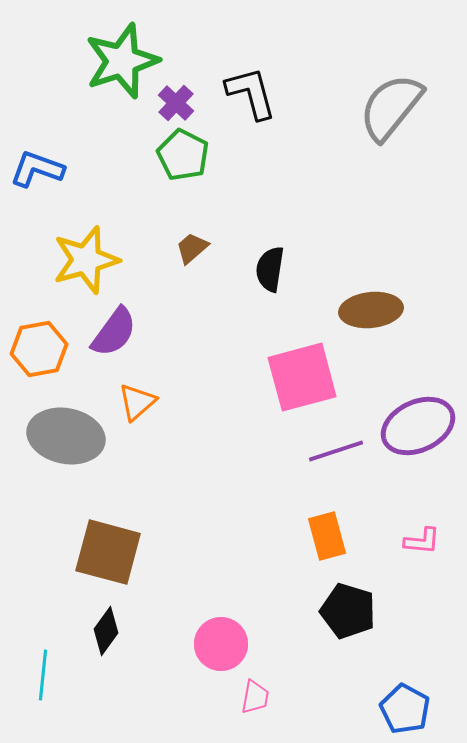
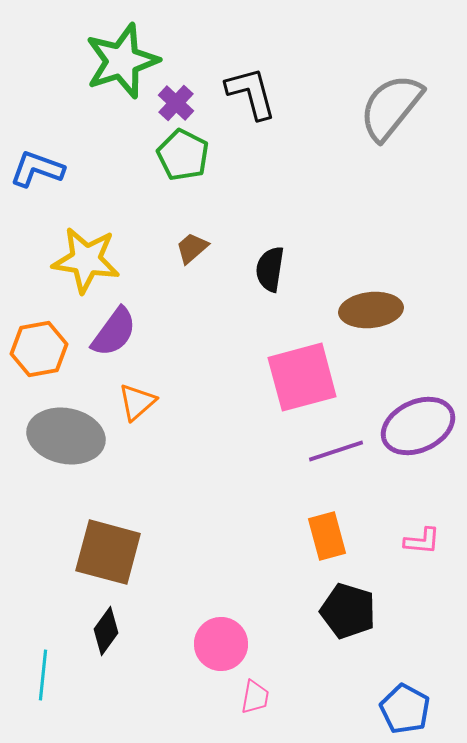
yellow star: rotated 24 degrees clockwise
